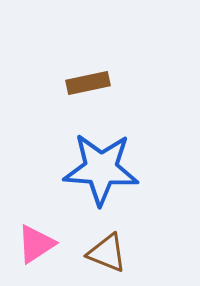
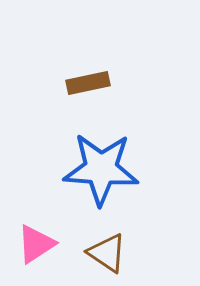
brown triangle: rotated 12 degrees clockwise
